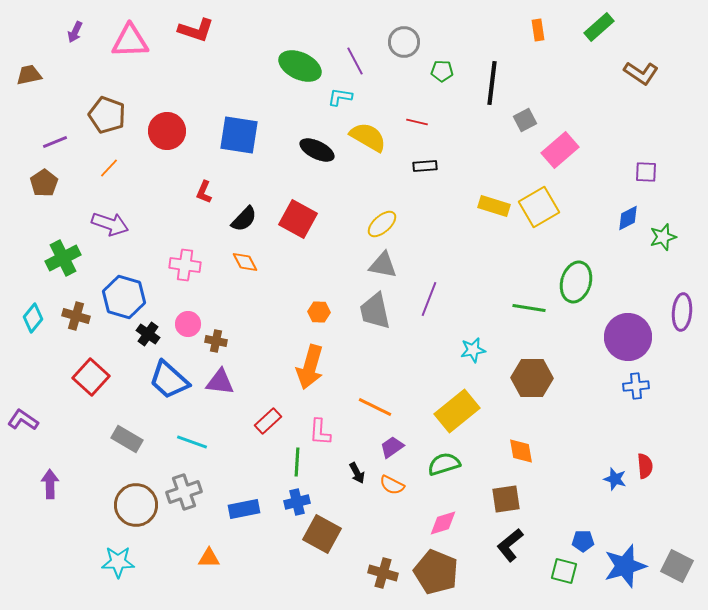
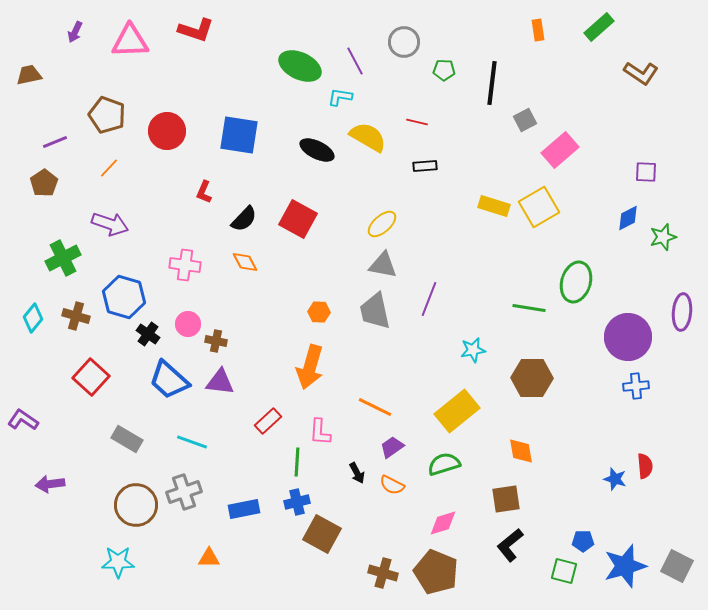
green pentagon at (442, 71): moved 2 px right, 1 px up
purple arrow at (50, 484): rotated 96 degrees counterclockwise
